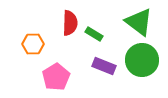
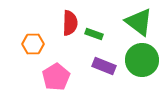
green rectangle: rotated 12 degrees counterclockwise
